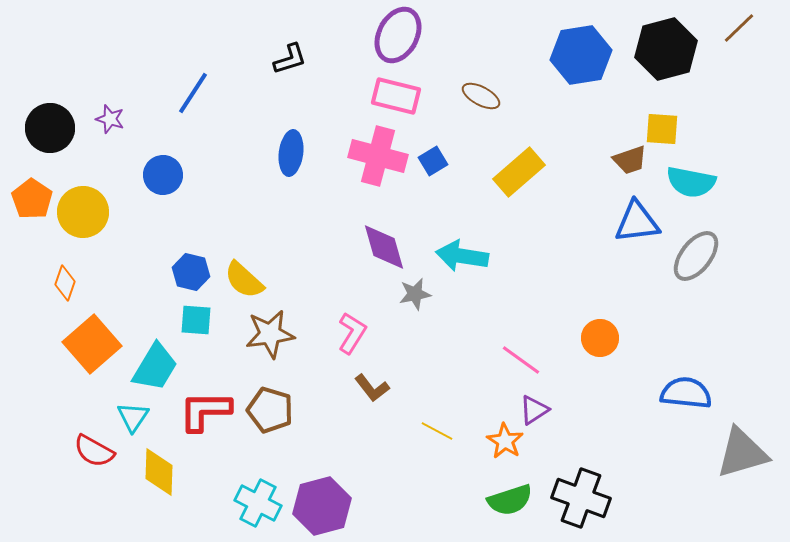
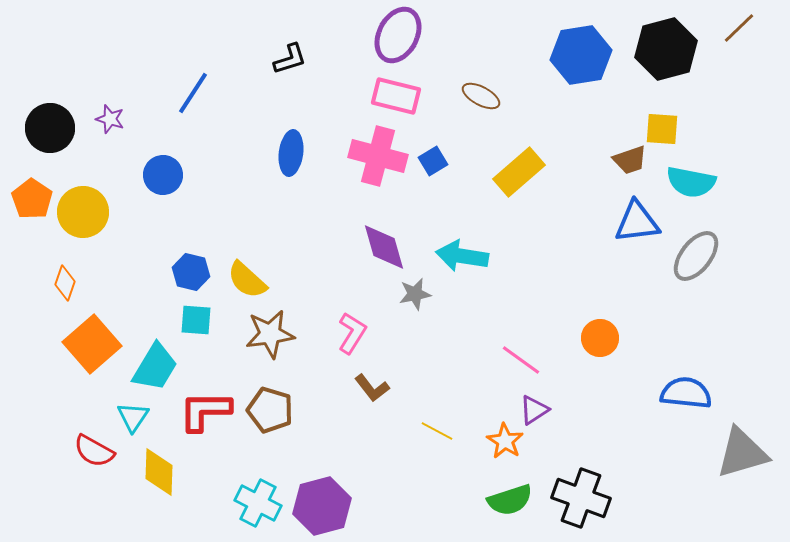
yellow semicircle at (244, 280): moved 3 px right
